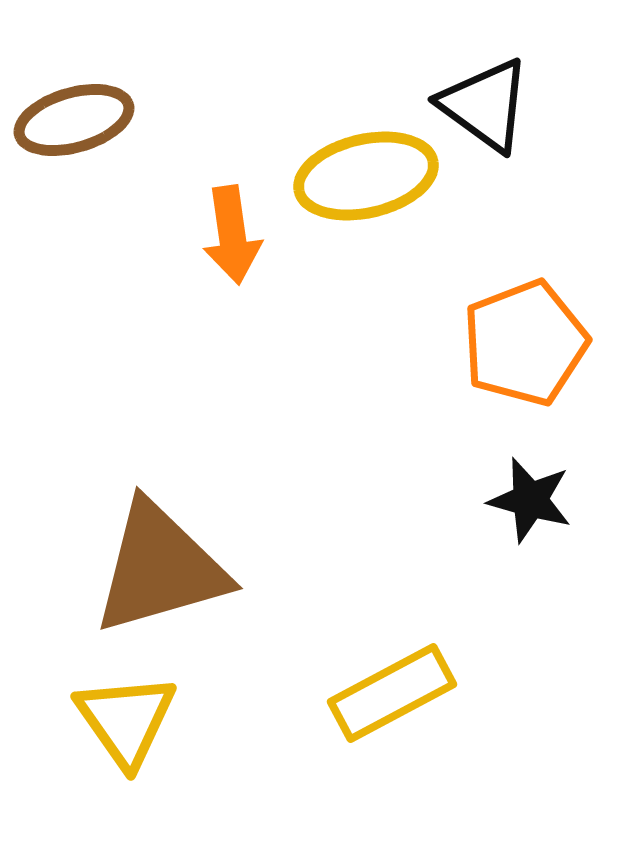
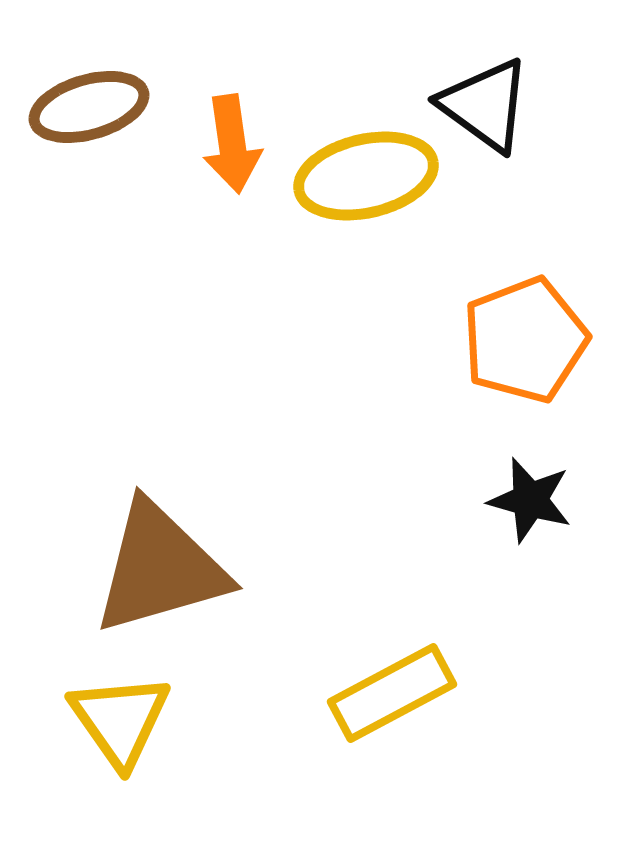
brown ellipse: moved 15 px right, 13 px up
orange arrow: moved 91 px up
orange pentagon: moved 3 px up
yellow triangle: moved 6 px left
